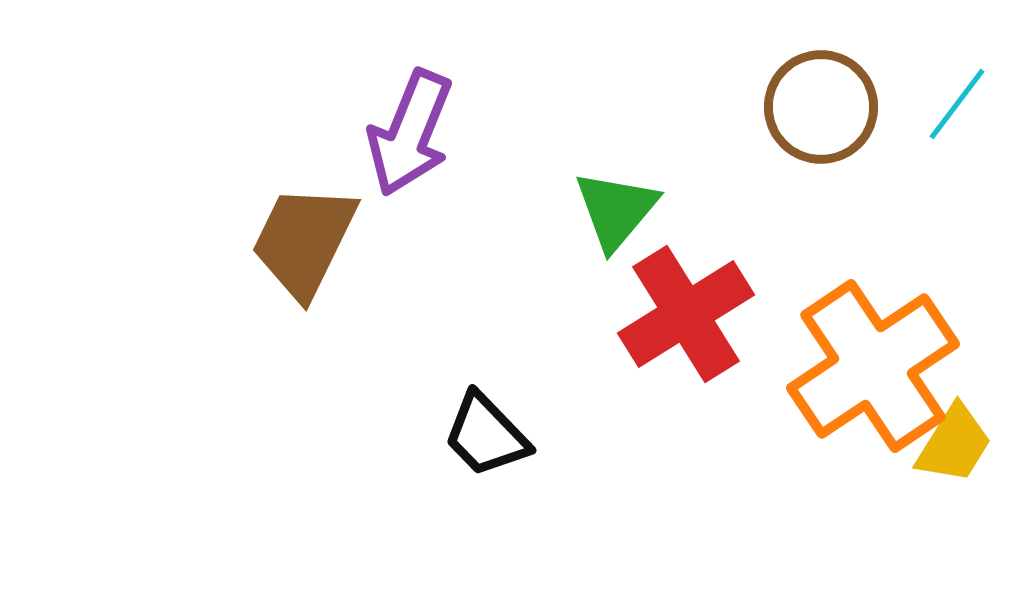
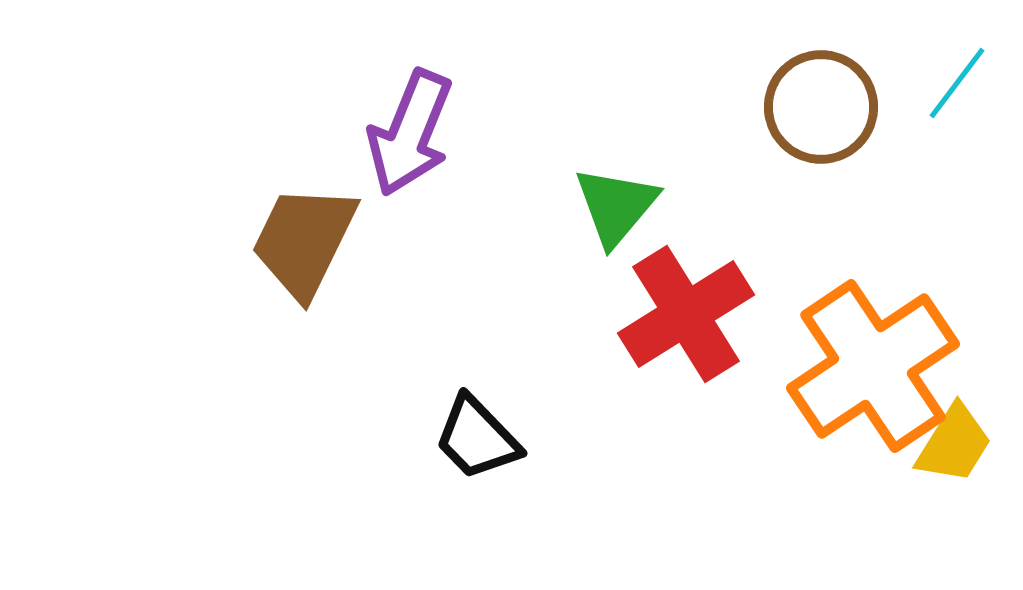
cyan line: moved 21 px up
green triangle: moved 4 px up
black trapezoid: moved 9 px left, 3 px down
